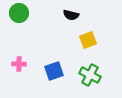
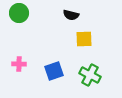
yellow square: moved 4 px left, 1 px up; rotated 18 degrees clockwise
